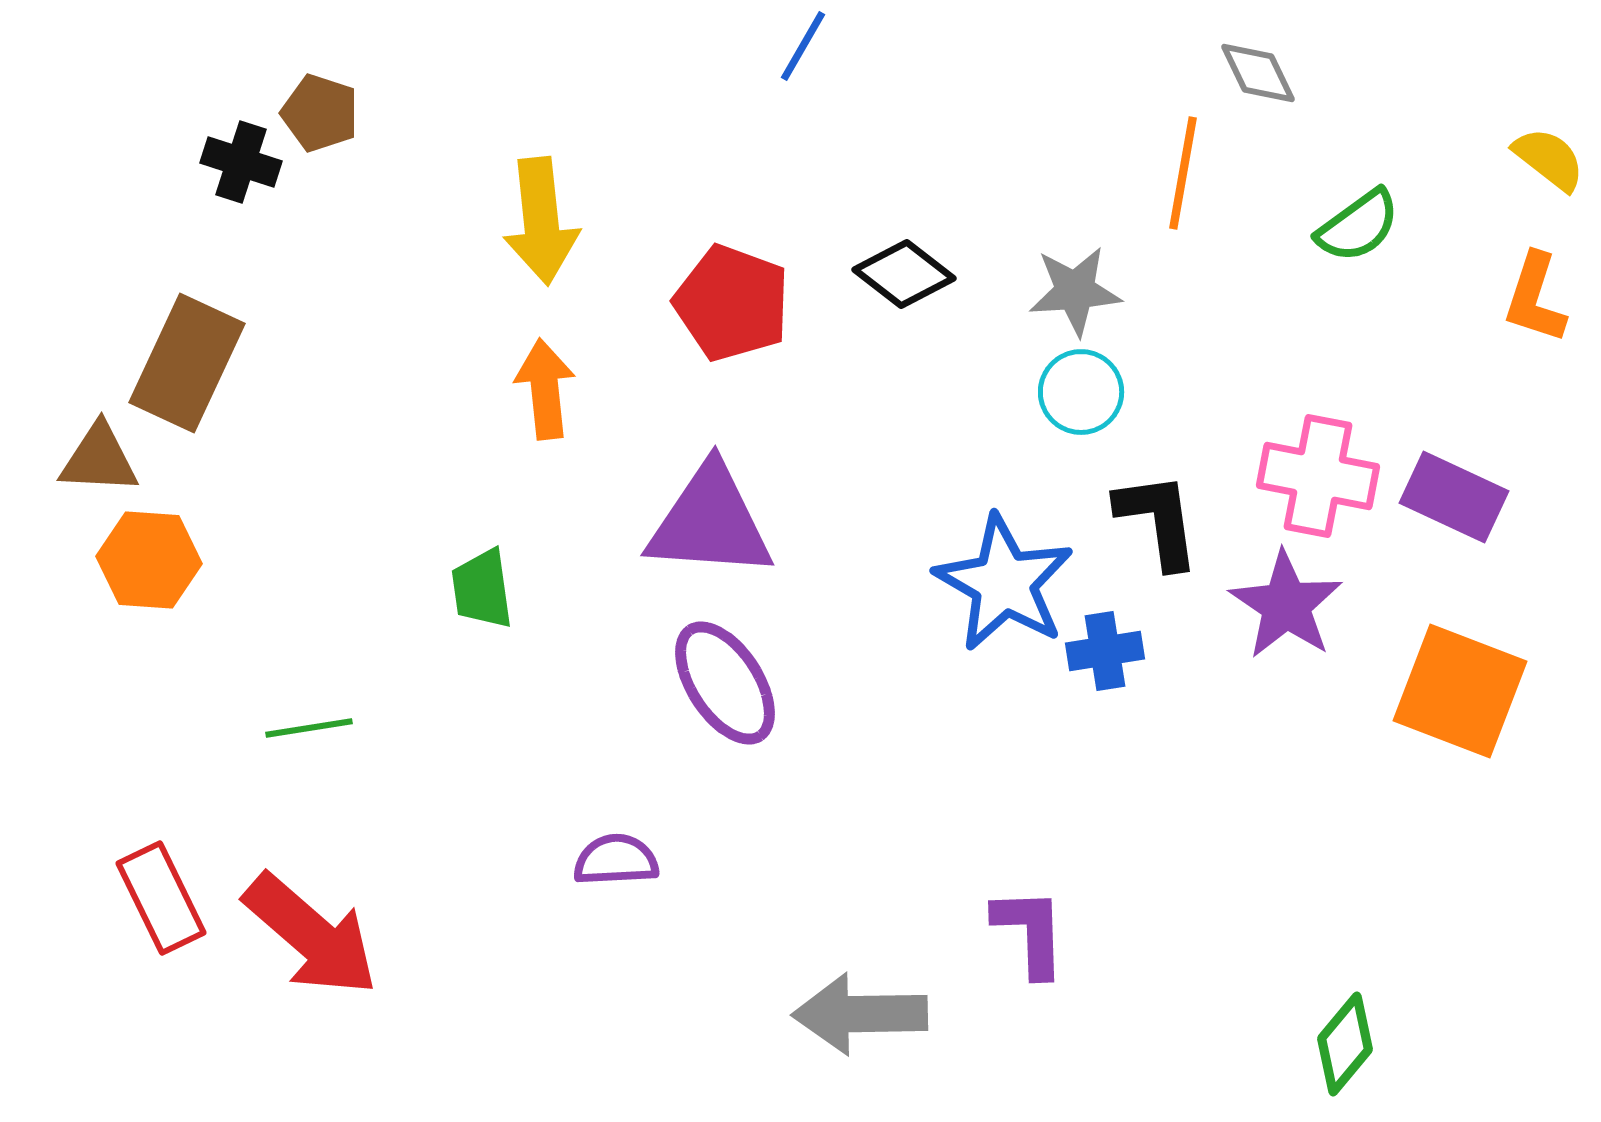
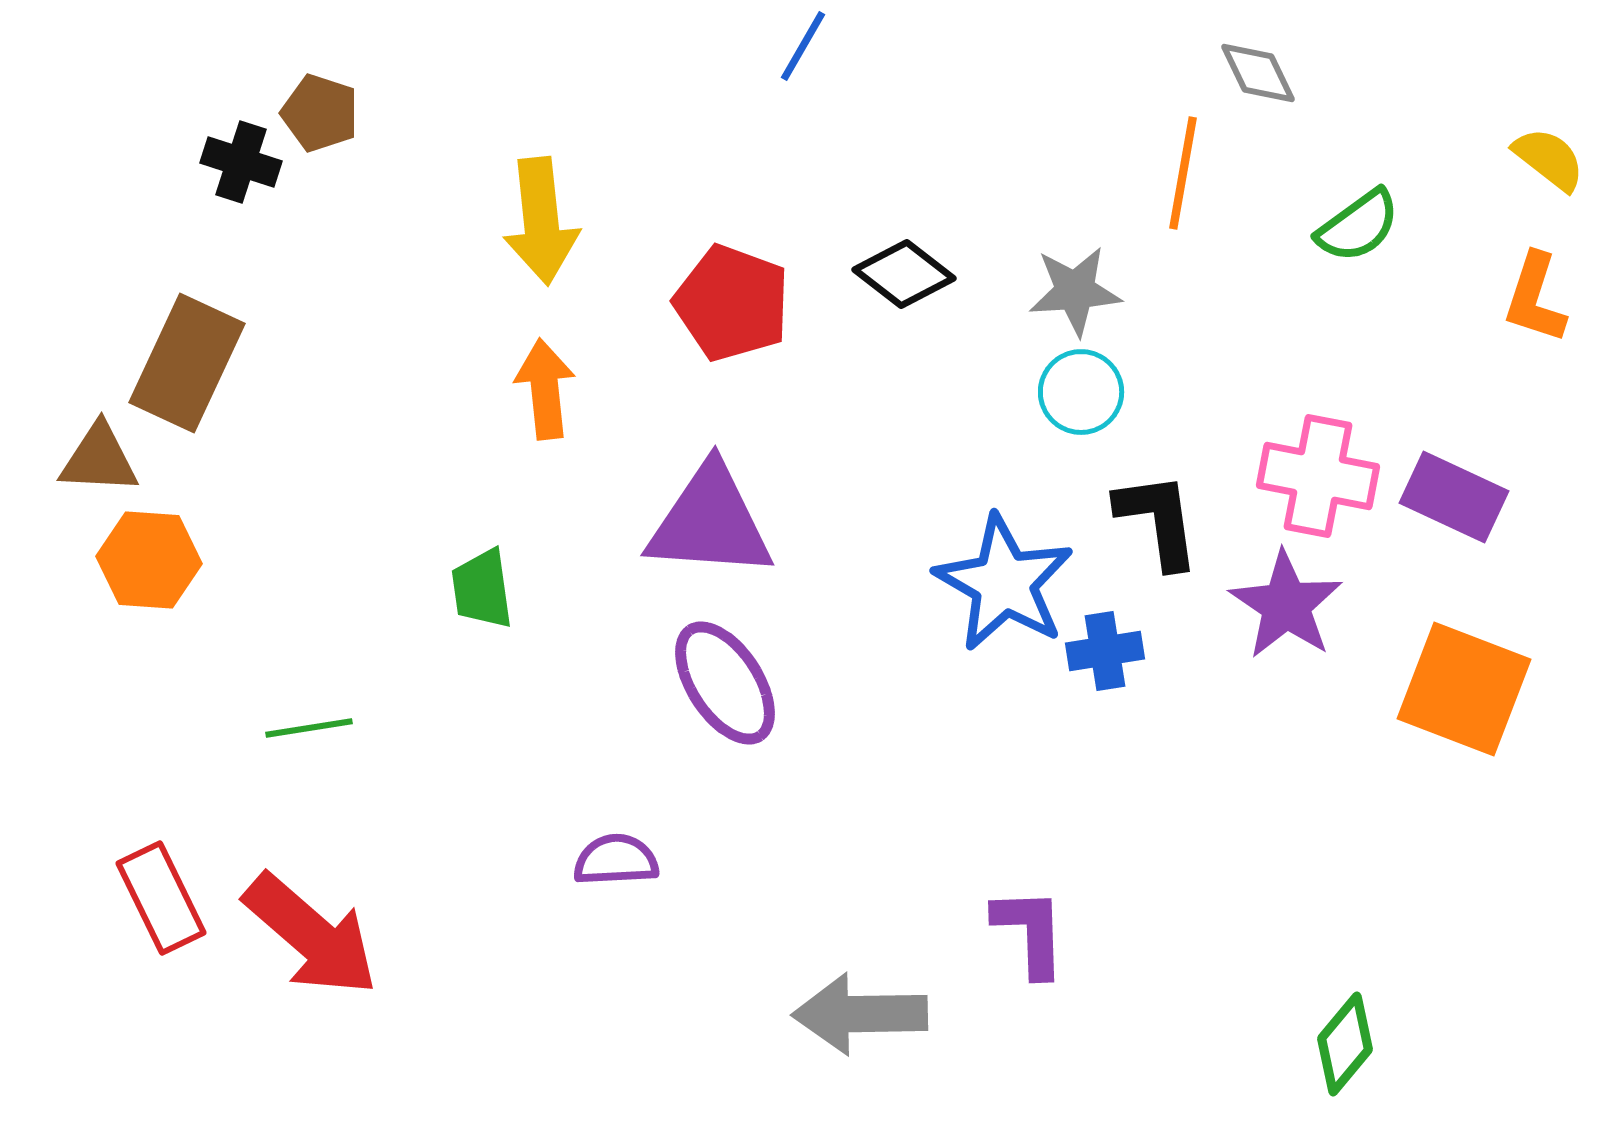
orange square: moved 4 px right, 2 px up
